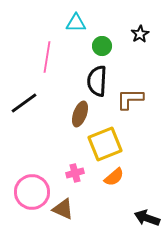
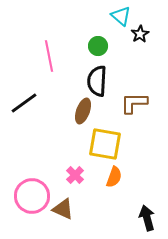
cyan triangle: moved 45 px right, 7 px up; rotated 40 degrees clockwise
green circle: moved 4 px left
pink line: moved 2 px right, 1 px up; rotated 20 degrees counterclockwise
brown L-shape: moved 4 px right, 4 px down
brown ellipse: moved 3 px right, 3 px up
yellow square: rotated 32 degrees clockwise
pink cross: moved 2 px down; rotated 30 degrees counterclockwise
orange semicircle: rotated 30 degrees counterclockwise
pink circle: moved 4 px down
black arrow: rotated 55 degrees clockwise
